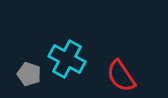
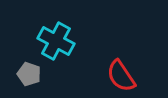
cyan cross: moved 11 px left, 18 px up
